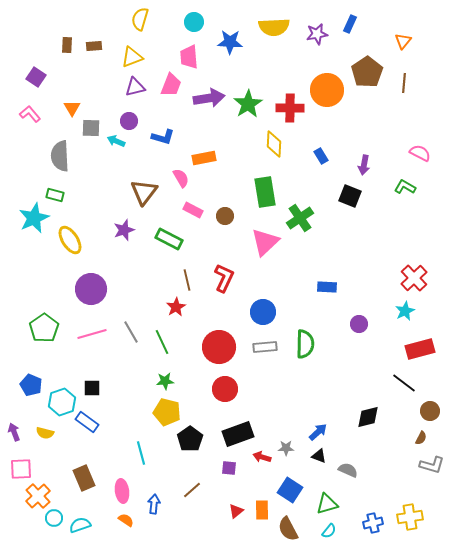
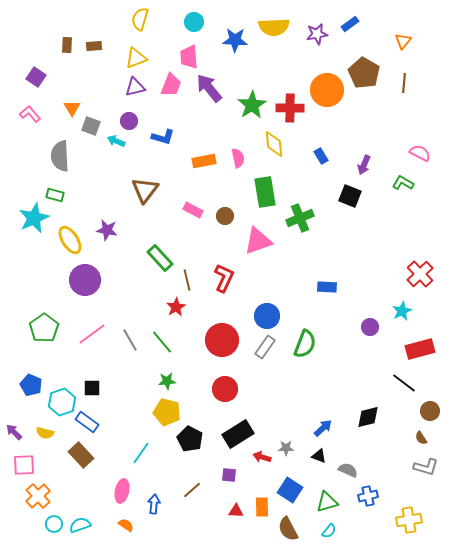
blue rectangle at (350, 24): rotated 30 degrees clockwise
blue star at (230, 42): moved 5 px right, 2 px up
yellow triangle at (132, 57): moved 4 px right, 1 px down
brown pentagon at (367, 72): moved 3 px left, 1 px down; rotated 8 degrees counterclockwise
purple arrow at (209, 98): moved 10 px up; rotated 120 degrees counterclockwise
green star at (248, 104): moved 4 px right, 1 px down
gray square at (91, 128): moved 2 px up; rotated 18 degrees clockwise
yellow diamond at (274, 144): rotated 8 degrees counterclockwise
orange rectangle at (204, 158): moved 3 px down
purple arrow at (364, 165): rotated 12 degrees clockwise
pink semicircle at (181, 178): moved 57 px right, 20 px up; rotated 18 degrees clockwise
green L-shape at (405, 187): moved 2 px left, 4 px up
brown triangle at (144, 192): moved 1 px right, 2 px up
green cross at (300, 218): rotated 12 degrees clockwise
purple star at (124, 230): moved 17 px left; rotated 30 degrees clockwise
green rectangle at (169, 239): moved 9 px left, 19 px down; rotated 20 degrees clockwise
pink triangle at (265, 242): moved 7 px left, 1 px up; rotated 24 degrees clockwise
red cross at (414, 278): moved 6 px right, 4 px up
purple circle at (91, 289): moved 6 px left, 9 px up
cyan star at (405, 311): moved 3 px left
blue circle at (263, 312): moved 4 px right, 4 px down
purple circle at (359, 324): moved 11 px right, 3 px down
gray line at (131, 332): moved 1 px left, 8 px down
pink line at (92, 334): rotated 20 degrees counterclockwise
green line at (162, 342): rotated 15 degrees counterclockwise
green semicircle at (305, 344): rotated 20 degrees clockwise
red circle at (219, 347): moved 3 px right, 7 px up
gray rectangle at (265, 347): rotated 50 degrees counterclockwise
green star at (165, 381): moved 2 px right
purple arrow at (14, 432): rotated 24 degrees counterclockwise
blue arrow at (318, 432): moved 5 px right, 4 px up
black rectangle at (238, 434): rotated 12 degrees counterclockwise
brown semicircle at (421, 438): rotated 120 degrees clockwise
black pentagon at (190, 439): rotated 10 degrees counterclockwise
cyan line at (141, 453): rotated 50 degrees clockwise
gray L-shape at (432, 465): moved 6 px left, 2 px down
purple square at (229, 468): moved 7 px down
pink square at (21, 469): moved 3 px right, 4 px up
brown rectangle at (84, 478): moved 3 px left, 23 px up; rotated 20 degrees counterclockwise
pink ellipse at (122, 491): rotated 20 degrees clockwise
green triangle at (327, 504): moved 2 px up
orange rectangle at (262, 510): moved 3 px up
red triangle at (236, 511): rotated 42 degrees clockwise
yellow cross at (410, 517): moved 1 px left, 3 px down
cyan circle at (54, 518): moved 6 px down
orange semicircle at (126, 520): moved 5 px down
blue cross at (373, 523): moved 5 px left, 27 px up
